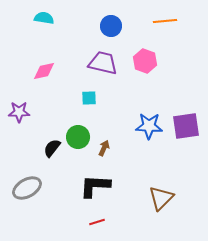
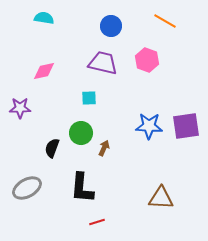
orange line: rotated 35 degrees clockwise
pink hexagon: moved 2 px right, 1 px up
purple star: moved 1 px right, 4 px up
green circle: moved 3 px right, 4 px up
black semicircle: rotated 18 degrees counterclockwise
black L-shape: moved 13 px left, 2 px down; rotated 88 degrees counterclockwise
brown triangle: rotated 48 degrees clockwise
